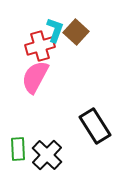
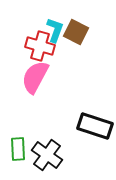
brown square: rotated 15 degrees counterclockwise
red cross: rotated 32 degrees clockwise
black rectangle: rotated 40 degrees counterclockwise
black cross: rotated 8 degrees counterclockwise
